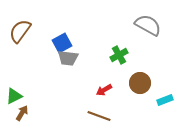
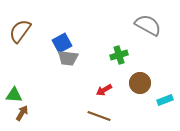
green cross: rotated 12 degrees clockwise
green triangle: moved 1 px up; rotated 30 degrees clockwise
